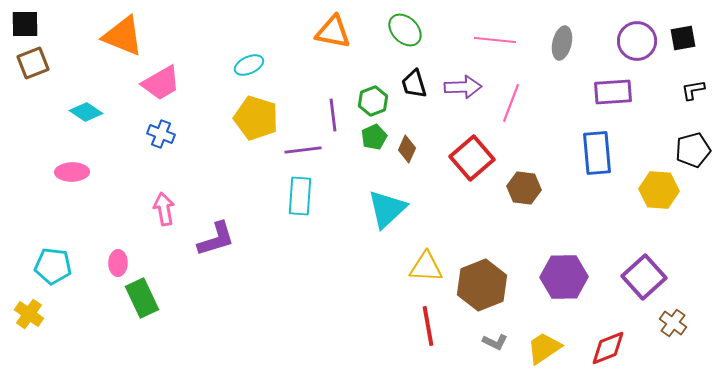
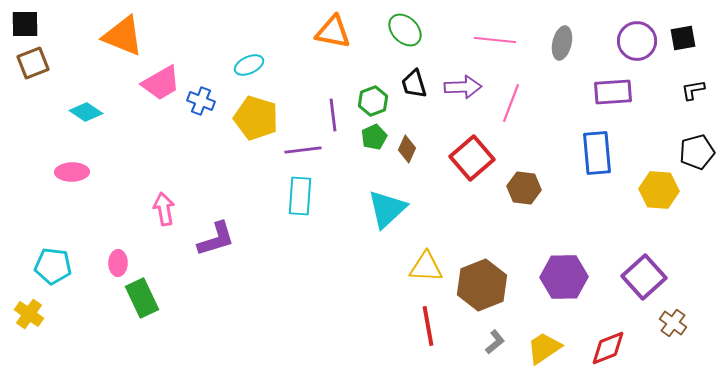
blue cross at (161, 134): moved 40 px right, 33 px up
black pentagon at (693, 150): moved 4 px right, 2 px down
gray L-shape at (495, 342): rotated 65 degrees counterclockwise
